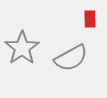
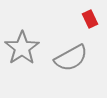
red rectangle: rotated 24 degrees counterclockwise
